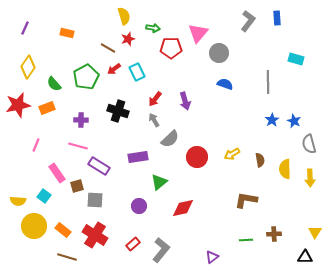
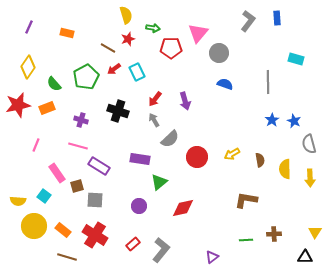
yellow semicircle at (124, 16): moved 2 px right, 1 px up
purple line at (25, 28): moved 4 px right, 1 px up
purple cross at (81, 120): rotated 16 degrees clockwise
purple rectangle at (138, 157): moved 2 px right, 2 px down; rotated 18 degrees clockwise
